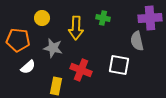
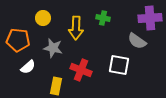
yellow circle: moved 1 px right
gray semicircle: rotated 42 degrees counterclockwise
